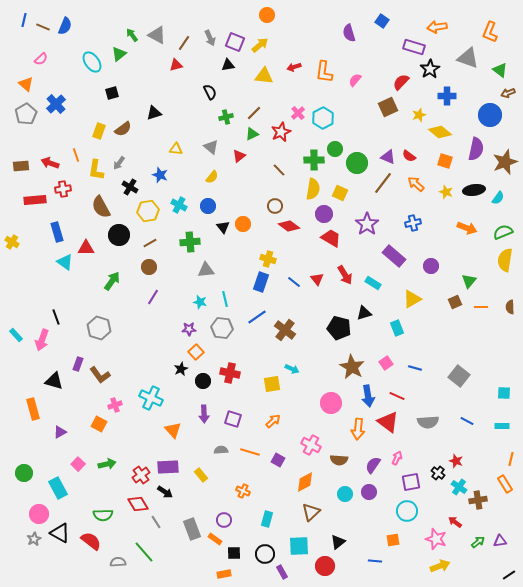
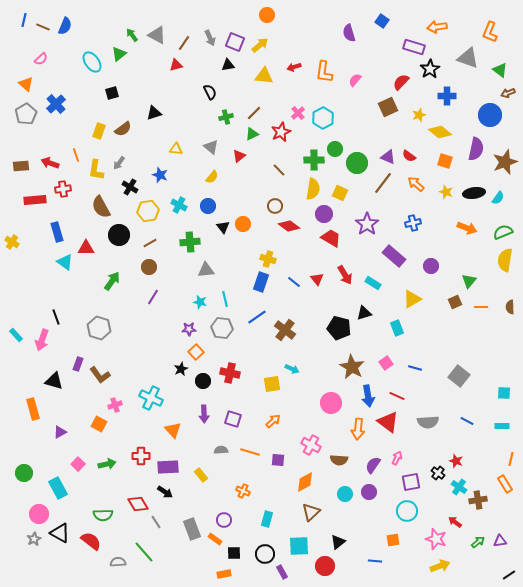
black ellipse at (474, 190): moved 3 px down
purple square at (278, 460): rotated 24 degrees counterclockwise
red cross at (141, 475): moved 19 px up; rotated 36 degrees clockwise
